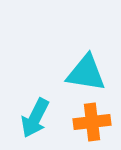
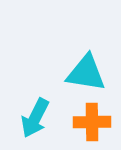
orange cross: rotated 6 degrees clockwise
